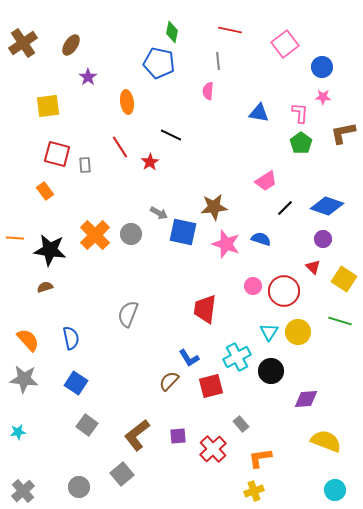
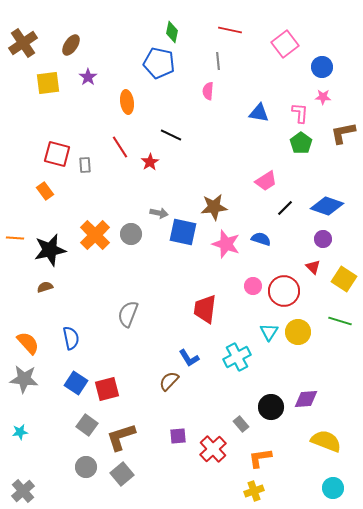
yellow square at (48, 106): moved 23 px up
gray arrow at (159, 213): rotated 18 degrees counterclockwise
black star at (50, 250): rotated 20 degrees counterclockwise
orange semicircle at (28, 340): moved 3 px down
black circle at (271, 371): moved 36 px down
red square at (211, 386): moved 104 px left, 3 px down
cyan star at (18, 432): moved 2 px right
brown L-shape at (137, 435): moved 16 px left, 2 px down; rotated 20 degrees clockwise
gray circle at (79, 487): moved 7 px right, 20 px up
cyan circle at (335, 490): moved 2 px left, 2 px up
